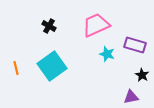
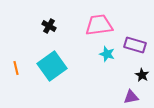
pink trapezoid: moved 3 px right; rotated 16 degrees clockwise
